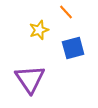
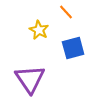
yellow star: rotated 24 degrees counterclockwise
